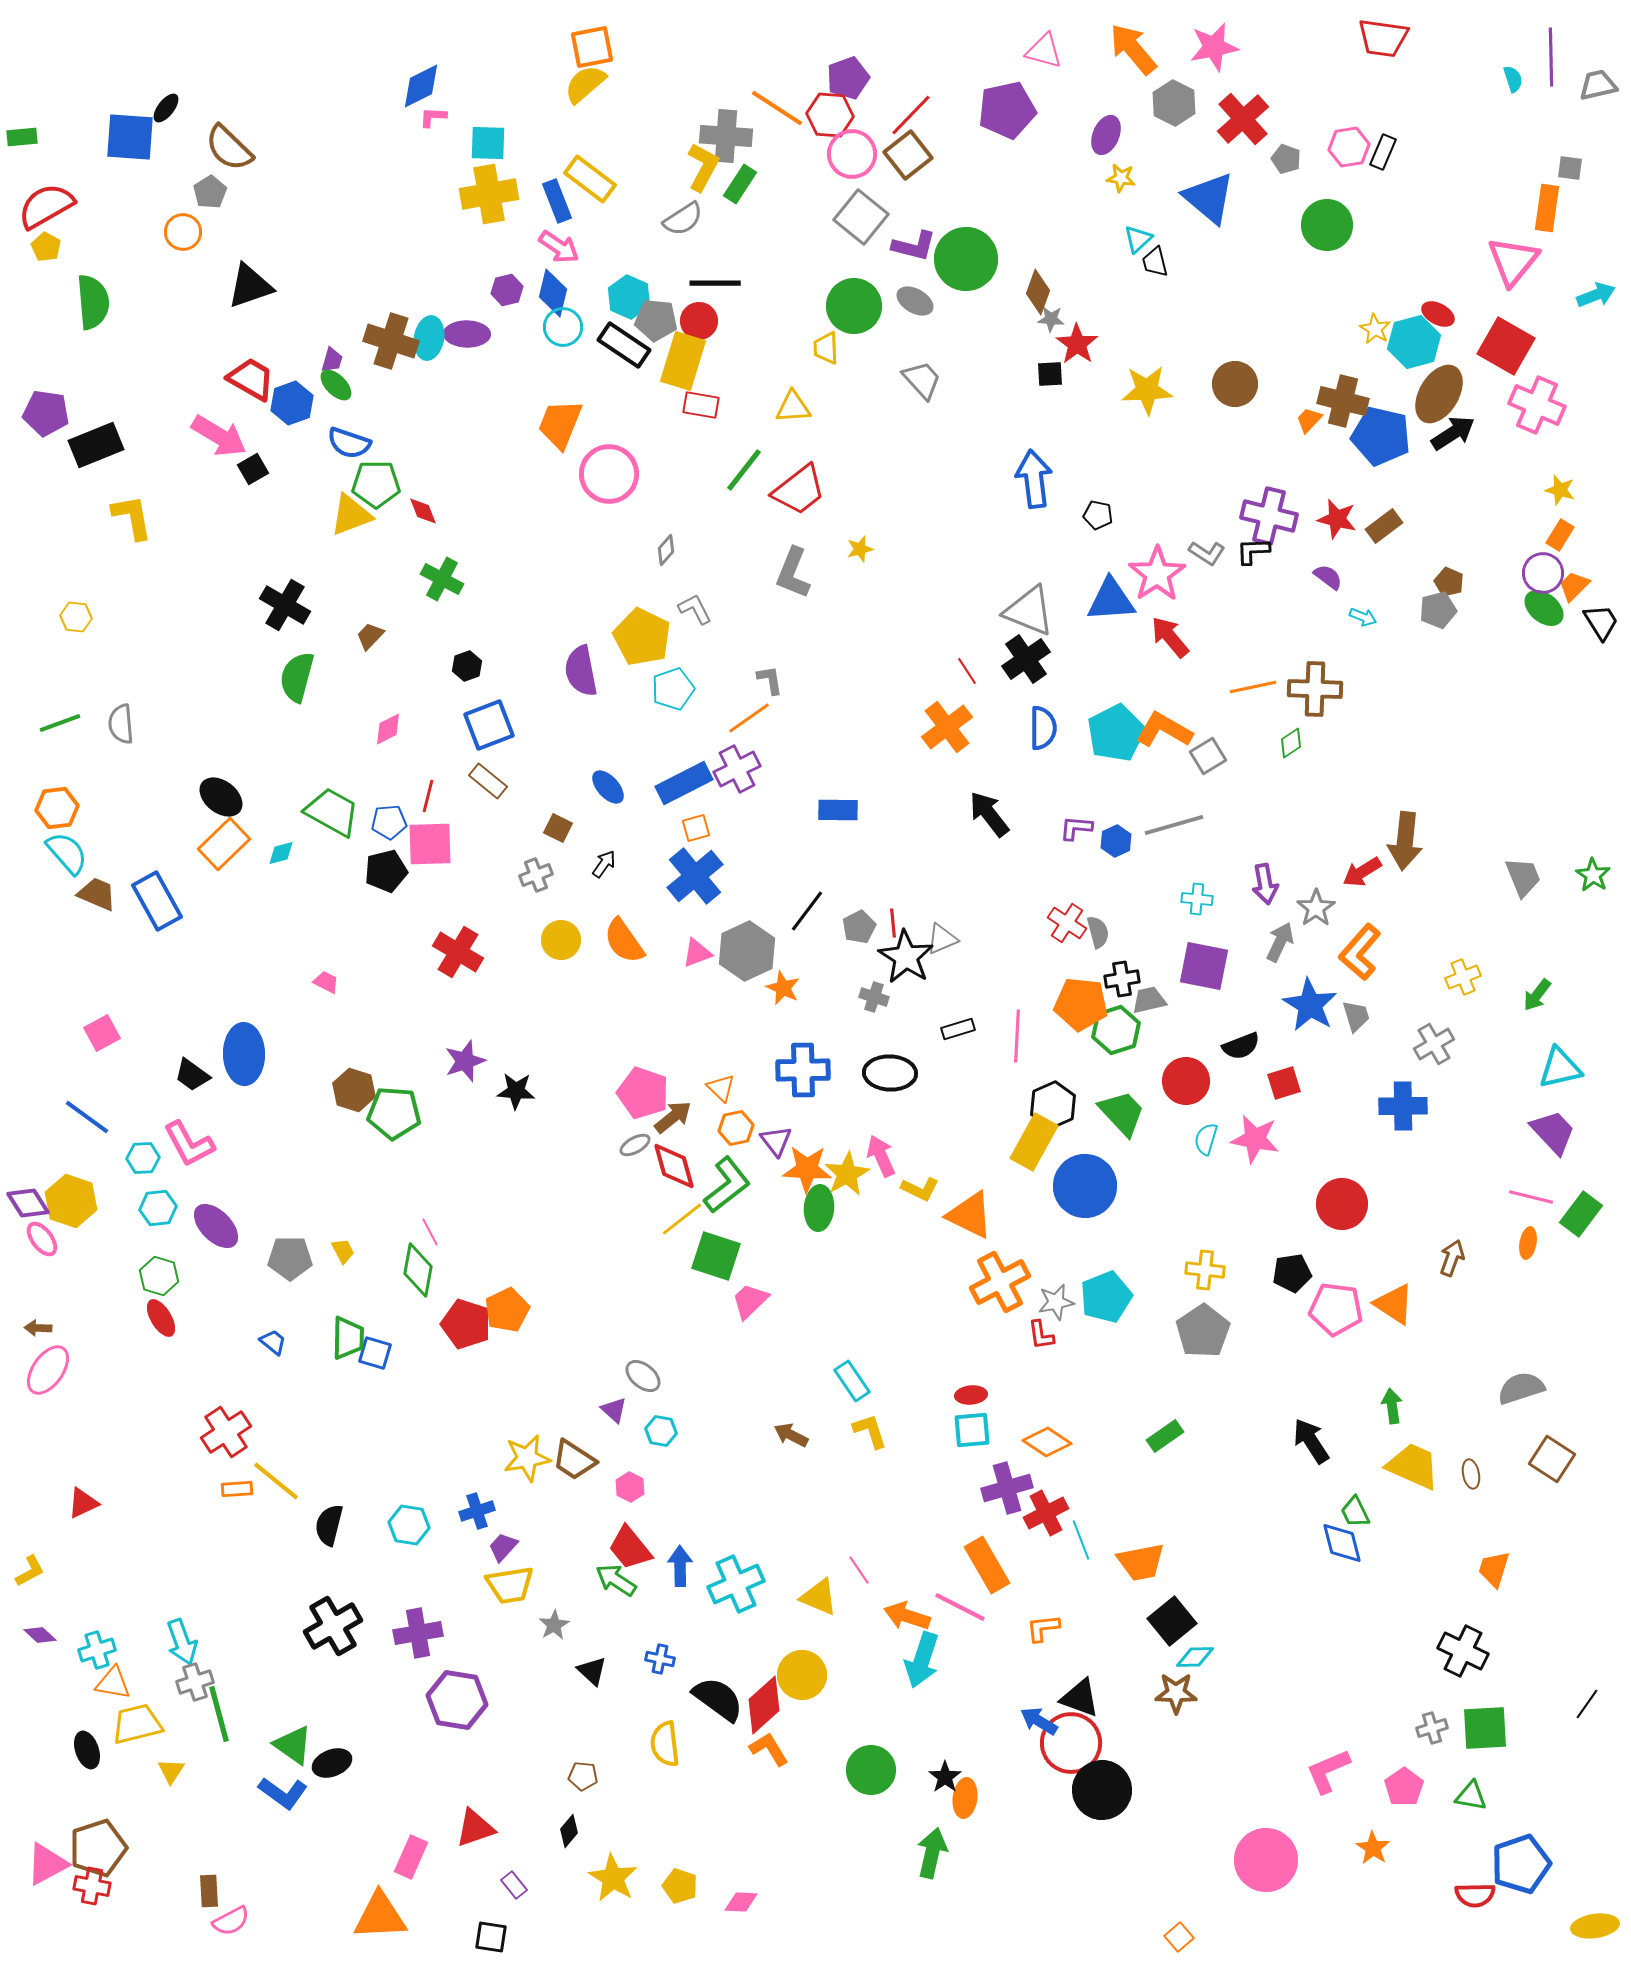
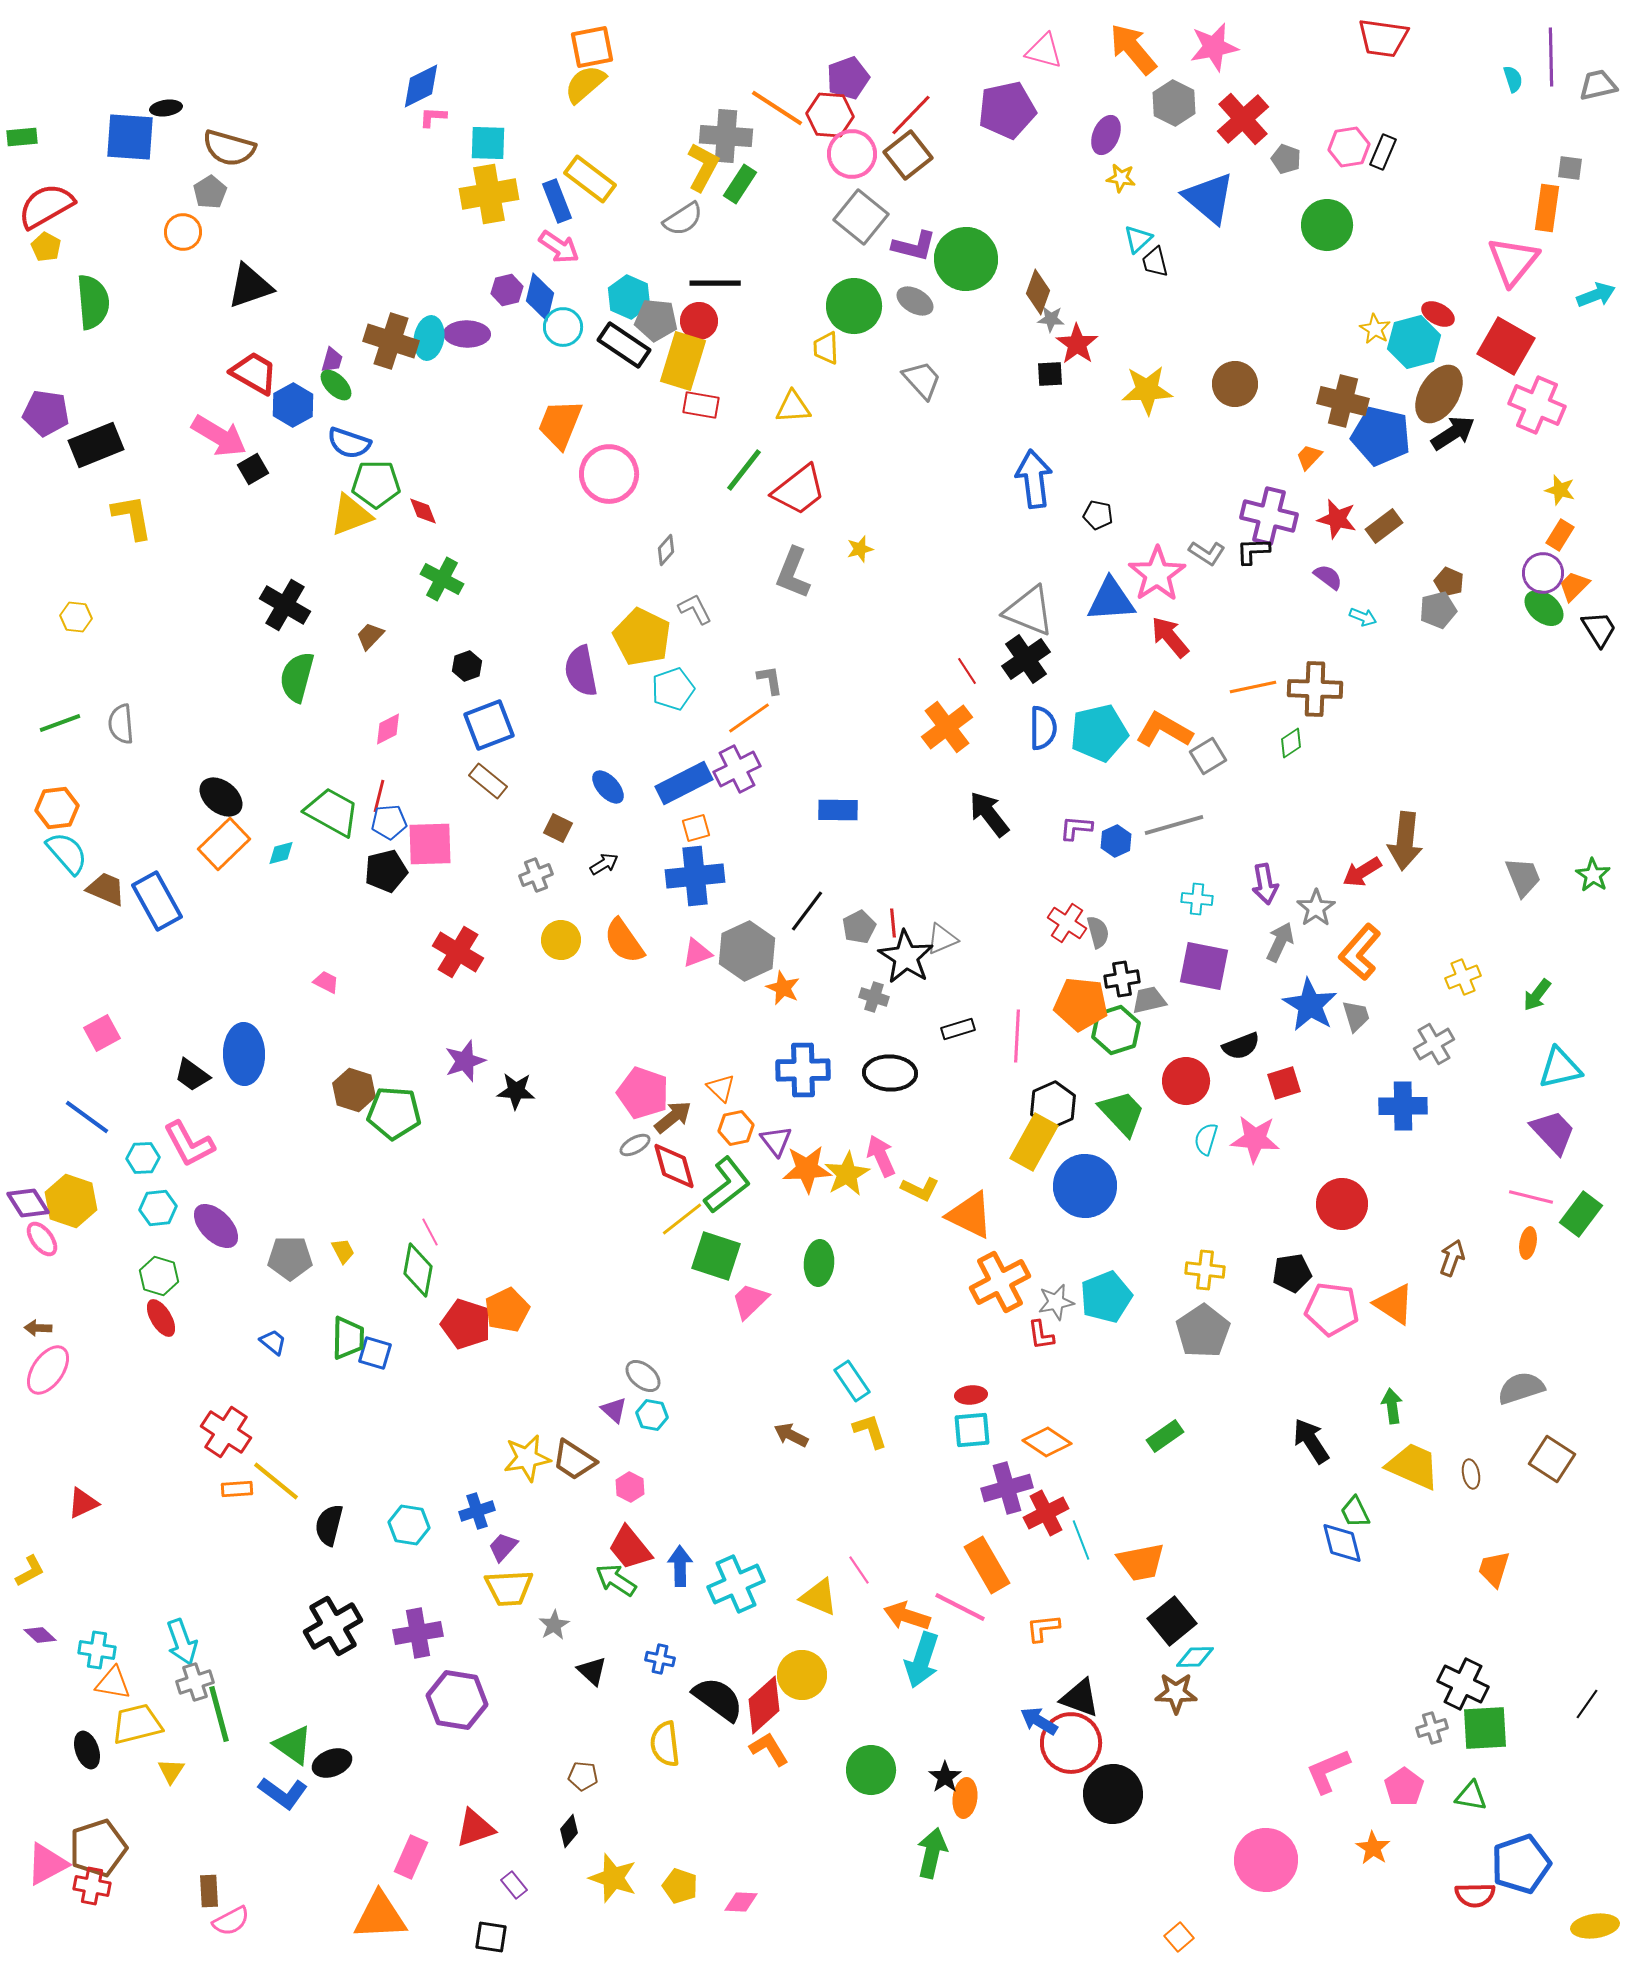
black ellipse at (166, 108): rotated 44 degrees clockwise
brown semicircle at (229, 148): rotated 28 degrees counterclockwise
blue diamond at (553, 293): moved 13 px left, 4 px down
red trapezoid at (251, 379): moved 3 px right, 6 px up
blue hexagon at (292, 403): moved 1 px right, 2 px down; rotated 9 degrees counterclockwise
orange trapezoid at (1309, 420): moved 37 px down
black trapezoid at (1601, 622): moved 2 px left, 7 px down
cyan pentagon at (1116, 733): moved 17 px left; rotated 14 degrees clockwise
red line at (428, 796): moved 49 px left
black arrow at (604, 864): rotated 24 degrees clockwise
blue cross at (695, 876): rotated 34 degrees clockwise
brown trapezoid at (97, 894): moved 9 px right, 5 px up
pink star at (1255, 1139): rotated 6 degrees counterclockwise
orange star at (807, 1169): rotated 6 degrees counterclockwise
green ellipse at (819, 1208): moved 55 px down
pink pentagon at (1336, 1309): moved 4 px left
cyan hexagon at (661, 1431): moved 9 px left, 16 px up
red cross at (226, 1432): rotated 24 degrees counterclockwise
yellow trapezoid at (510, 1585): moved 1 px left, 3 px down; rotated 6 degrees clockwise
cyan cross at (97, 1650): rotated 27 degrees clockwise
black cross at (1463, 1651): moved 33 px down
black circle at (1102, 1790): moved 11 px right, 4 px down
yellow star at (613, 1878): rotated 12 degrees counterclockwise
